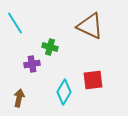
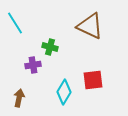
purple cross: moved 1 px right, 1 px down
